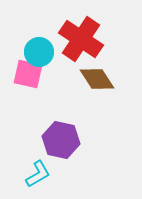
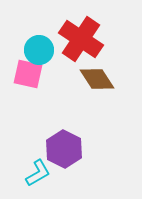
cyan circle: moved 2 px up
purple hexagon: moved 3 px right, 9 px down; rotated 15 degrees clockwise
cyan L-shape: moved 1 px up
